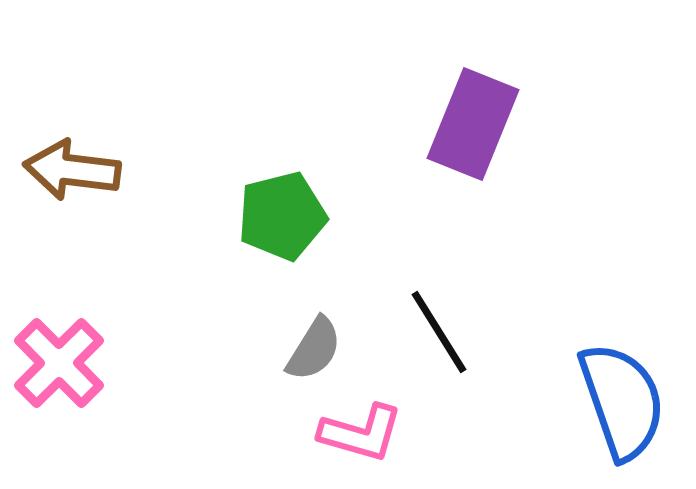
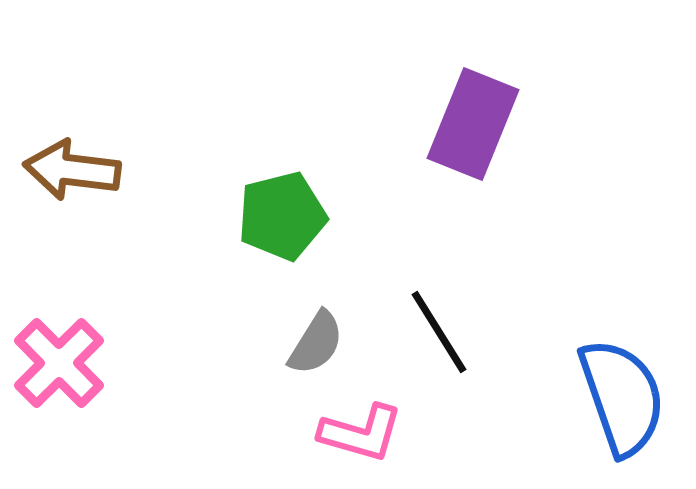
gray semicircle: moved 2 px right, 6 px up
blue semicircle: moved 4 px up
